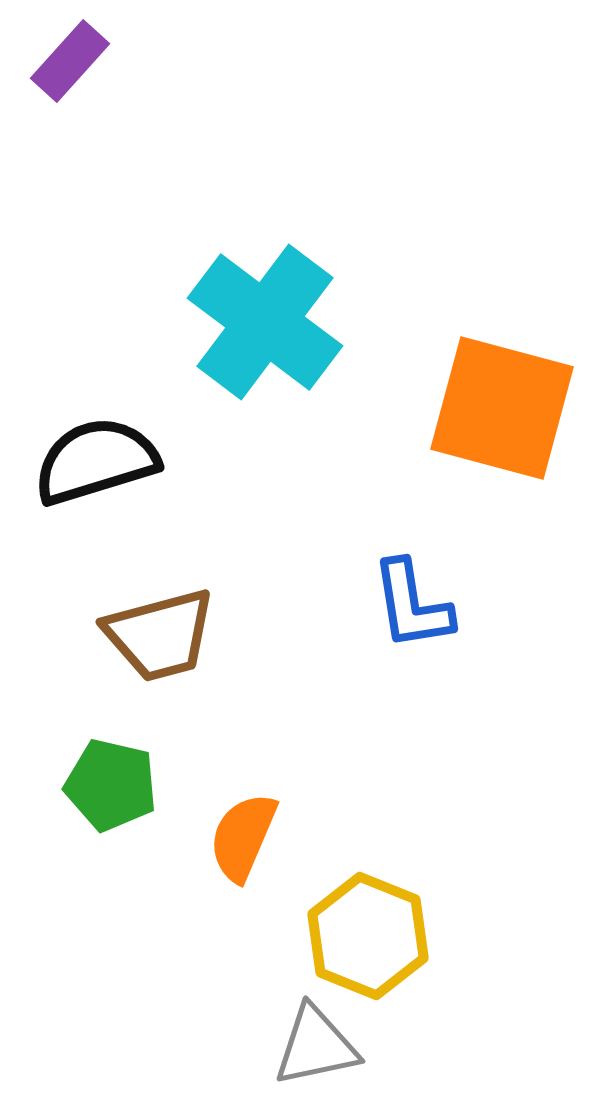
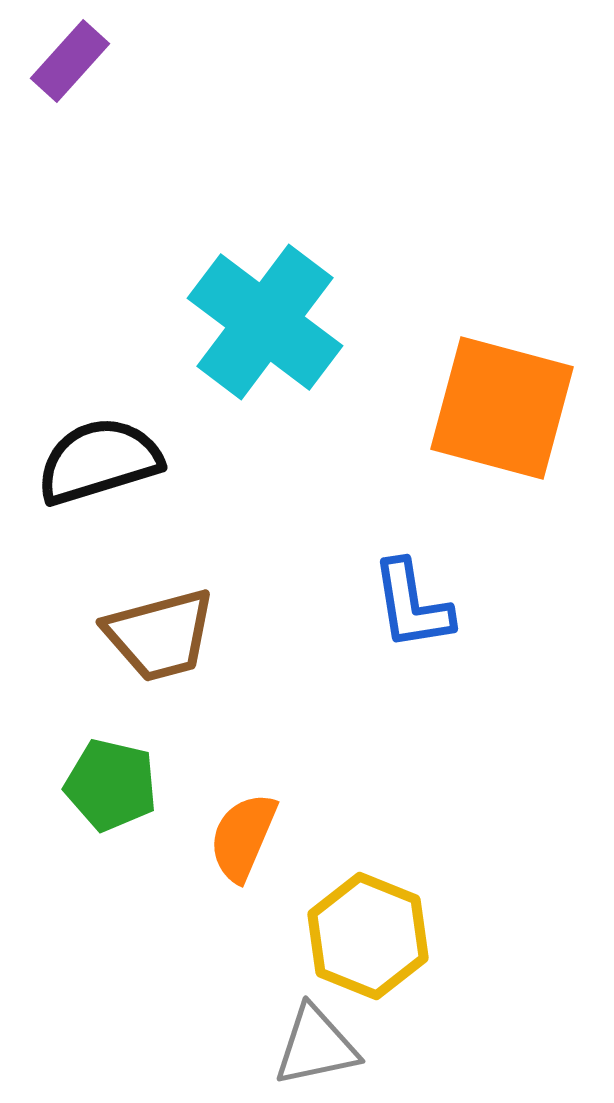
black semicircle: moved 3 px right
